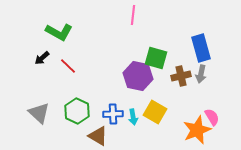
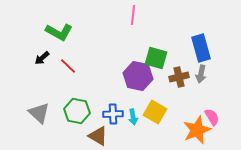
brown cross: moved 2 px left, 1 px down
green hexagon: rotated 15 degrees counterclockwise
